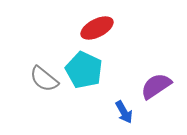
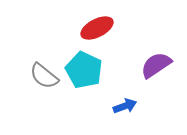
gray semicircle: moved 3 px up
purple semicircle: moved 21 px up
blue arrow: moved 1 px right, 6 px up; rotated 80 degrees counterclockwise
